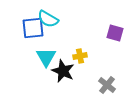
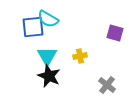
blue square: moved 1 px up
cyan triangle: moved 1 px right, 1 px up
black star: moved 14 px left, 5 px down
